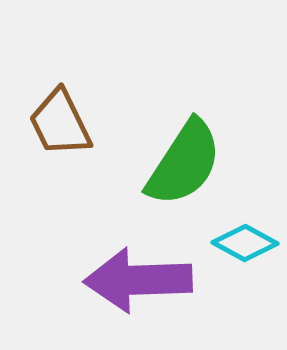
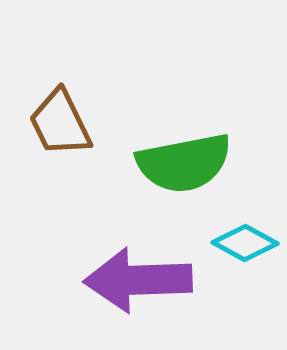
green semicircle: rotated 46 degrees clockwise
